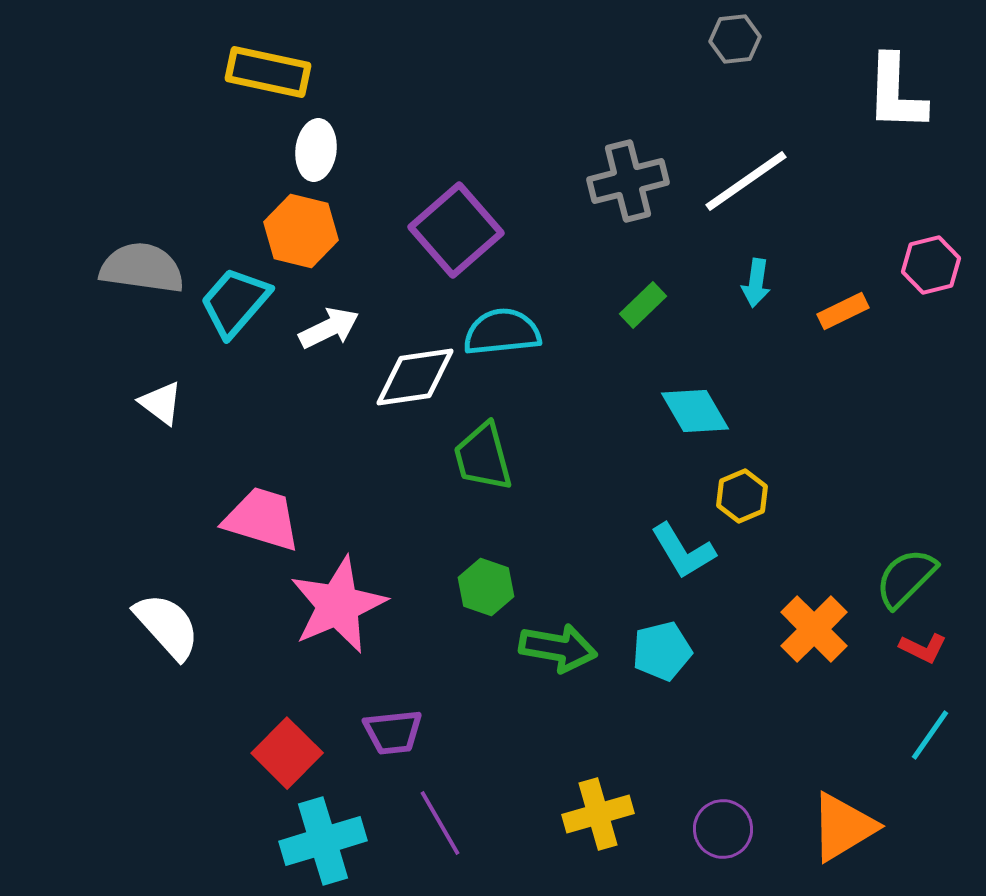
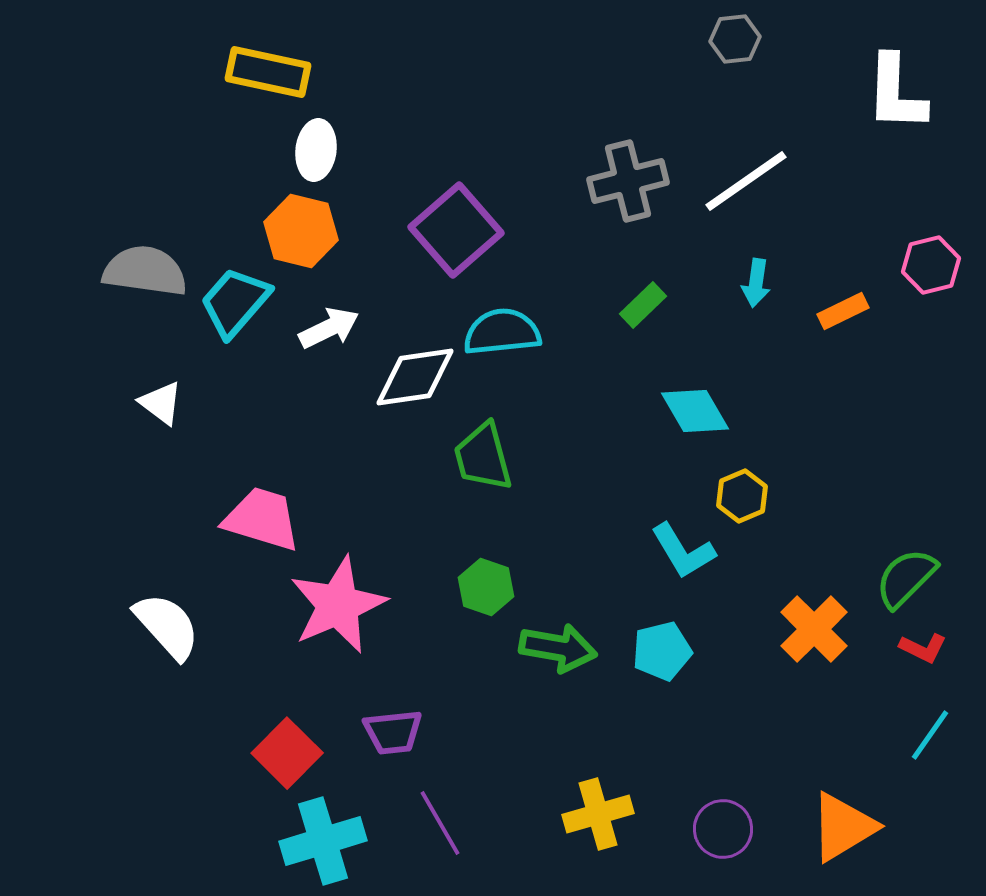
gray semicircle: moved 3 px right, 3 px down
